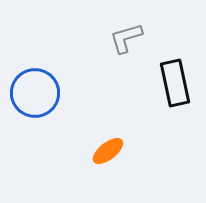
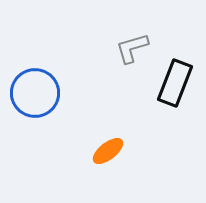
gray L-shape: moved 6 px right, 10 px down
black rectangle: rotated 33 degrees clockwise
